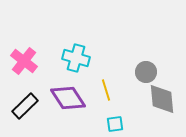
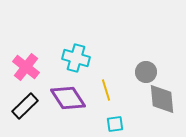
pink cross: moved 2 px right, 6 px down
